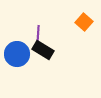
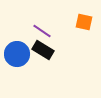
orange square: rotated 30 degrees counterclockwise
purple line: moved 4 px right, 4 px up; rotated 60 degrees counterclockwise
